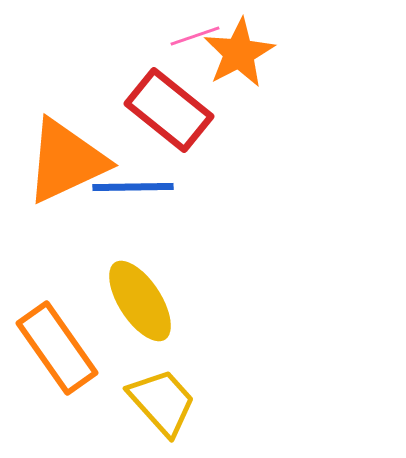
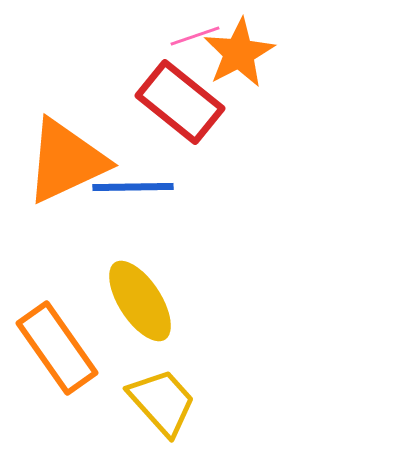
red rectangle: moved 11 px right, 8 px up
